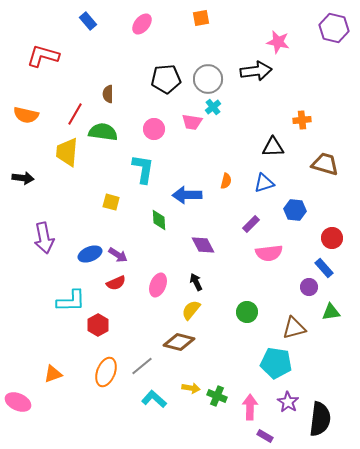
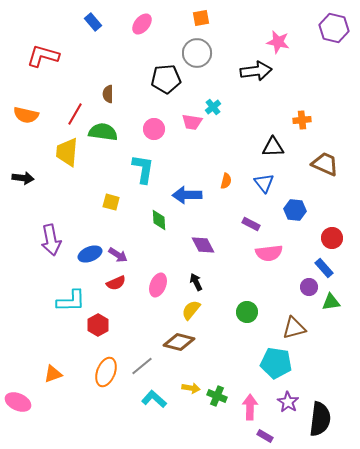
blue rectangle at (88, 21): moved 5 px right, 1 px down
gray circle at (208, 79): moved 11 px left, 26 px up
brown trapezoid at (325, 164): rotated 8 degrees clockwise
blue triangle at (264, 183): rotated 50 degrees counterclockwise
purple rectangle at (251, 224): rotated 72 degrees clockwise
purple arrow at (44, 238): moved 7 px right, 2 px down
green triangle at (331, 312): moved 10 px up
